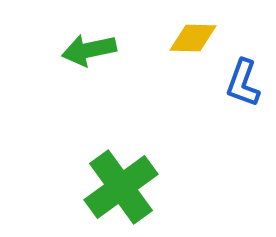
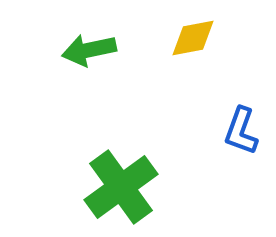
yellow diamond: rotated 12 degrees counterclockwise
blue L-shape: moved 2 px left, 48 px down
